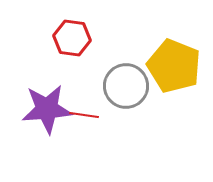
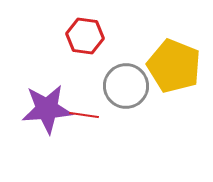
red hexagon: moved 13 px right, 2 px up
